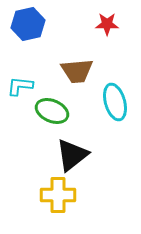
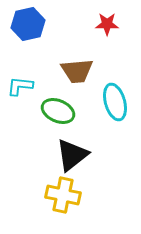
green ellipse: moved 6 px right
yellow cross: moved 5 px right; rotated 12 degrees clockwise
